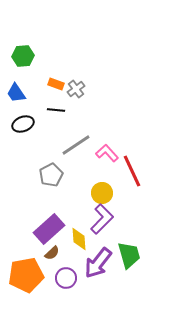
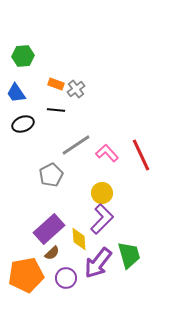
red line: moved 9 px right, 16 px up
